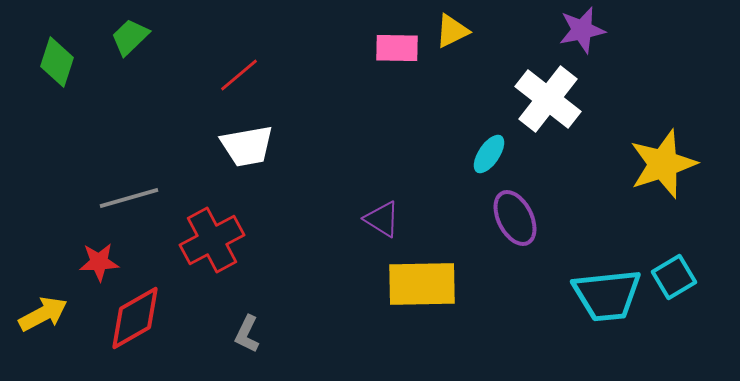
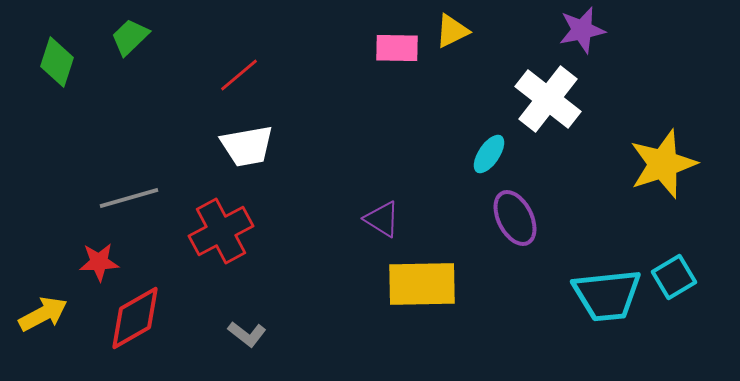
red cross: moved 9 px right, 9 px up
gray L-shape: rotated 78 degrees counterclockwise
